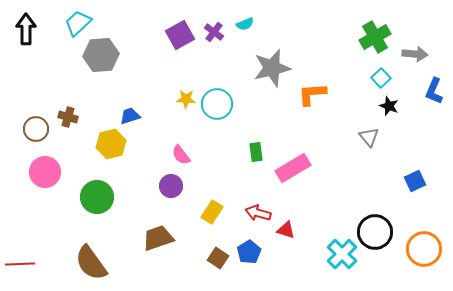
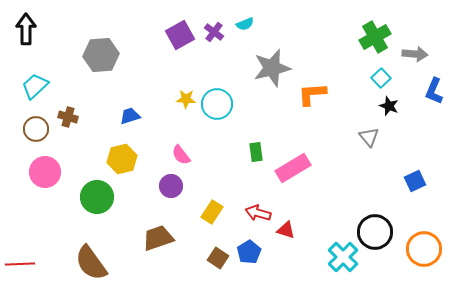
cyan trapezoid: moved 43 px left, 63 px down
yellow hexagon: moved 11 px right, 15 px down
cyan cross: moved 1 px right, 3 px down
